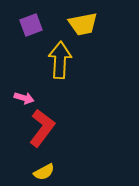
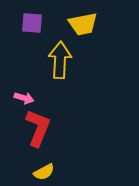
purple square: moved 1 px right, 2 px up; rotated 25 degrees clockwise
red L-shape: moved 4 px left; rotated 15 degrees counterclockwise
